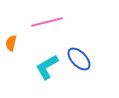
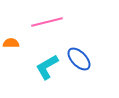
orange semicircle: rotated 77 degrees clockwise
